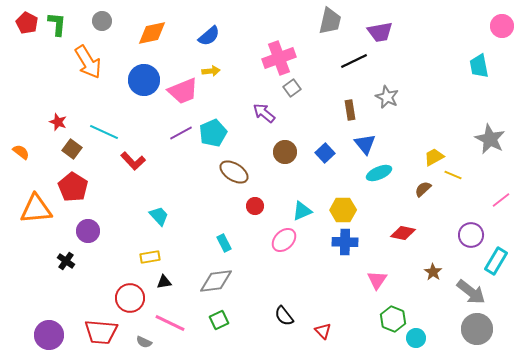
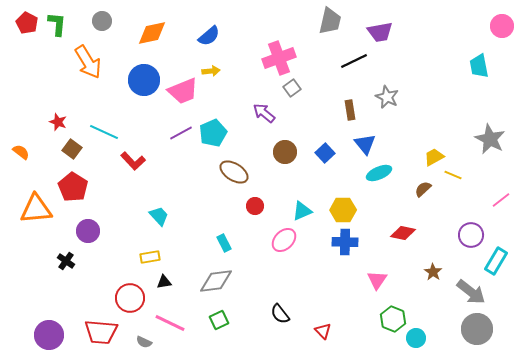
black semicircle at (284, 316): moved 4 px left, 2 px up
